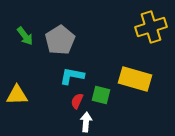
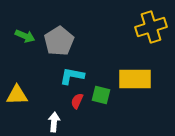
green arrow: rotated 30 degrees counterclockwise
gray pentagon: moved 1 px left, 1 px down
yellow rectangle: rotated 16 degrees counterclockwise
white arrow: moved 32 px left
